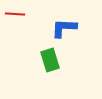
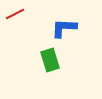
red line: rotated 30 degrees counterclockwise
